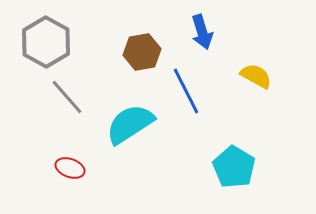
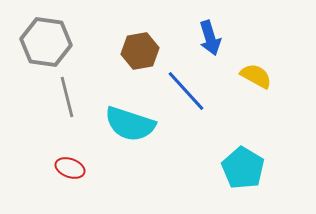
blue arrow: moved 8 px right, 6 px down
gray hexagon: rotated 21 degrees counterclockwise
brown hexagon: moved 2 px left, 1 px up
blue line: rotated 15 degrees counterclockwise
gray line: rotated 27 degrees clockwise
cyan semicircle: rotated 129 degrees counterclockwise
cyan pentagon: moved 9 px right, 1 px down
